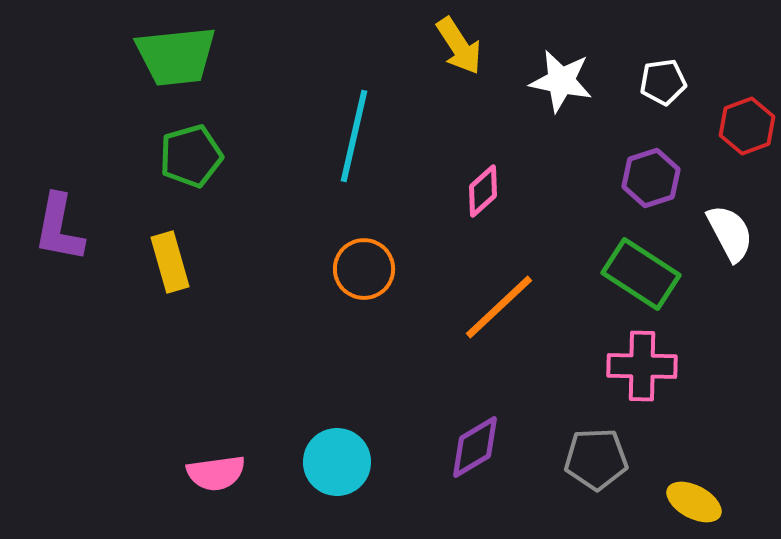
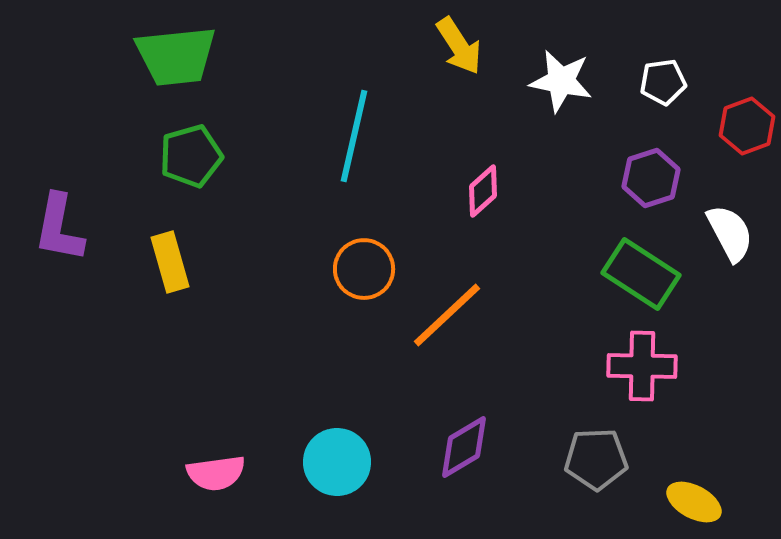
orange line: moved 52 px left, 8 px down
purple diamond: moved 11 px left
